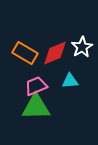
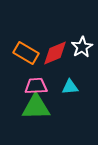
orange rectangle: moved 1 px right
cyan triangle: moved 6 px down
pink trapezoid: rotated 20 degrees clockwise
